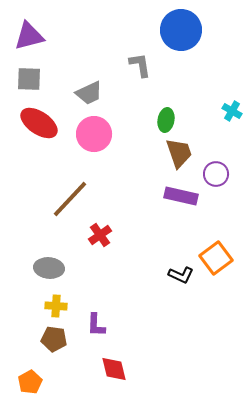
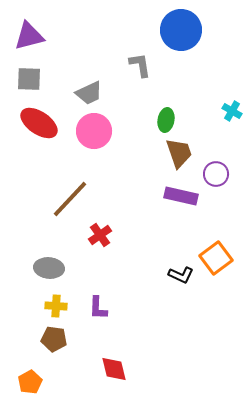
pink circle: moved 3 px up
purple L-shape: moved 2 px right, 17 px up
